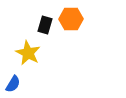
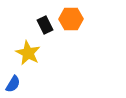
black rectangle: rotated 42 degrees counterclockwise
